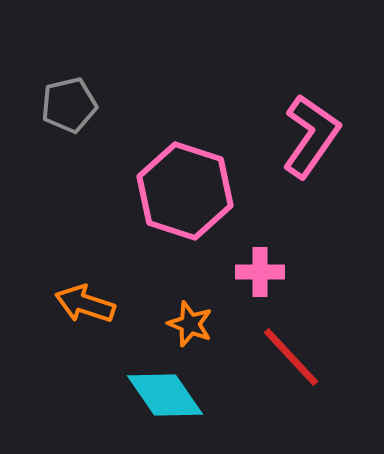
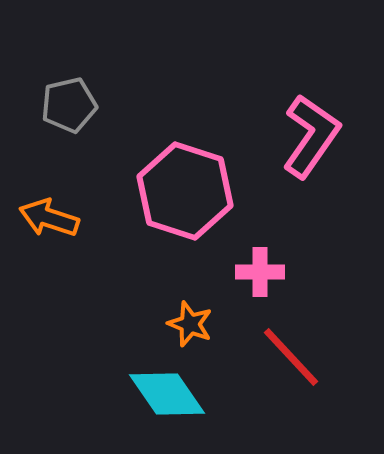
orange arrow: moved 36 px left, 86 px up
cyan diamond: moved 2 px right, 1 px up
